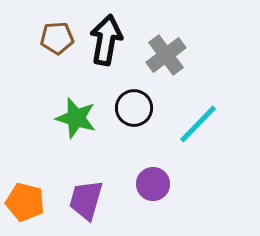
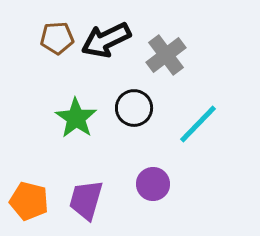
black arrow: rotated 126 degrees counterclockwise
green star: rotated 18 degrees clockwise
orange pentagon: moved 4 px right, 1 px up
